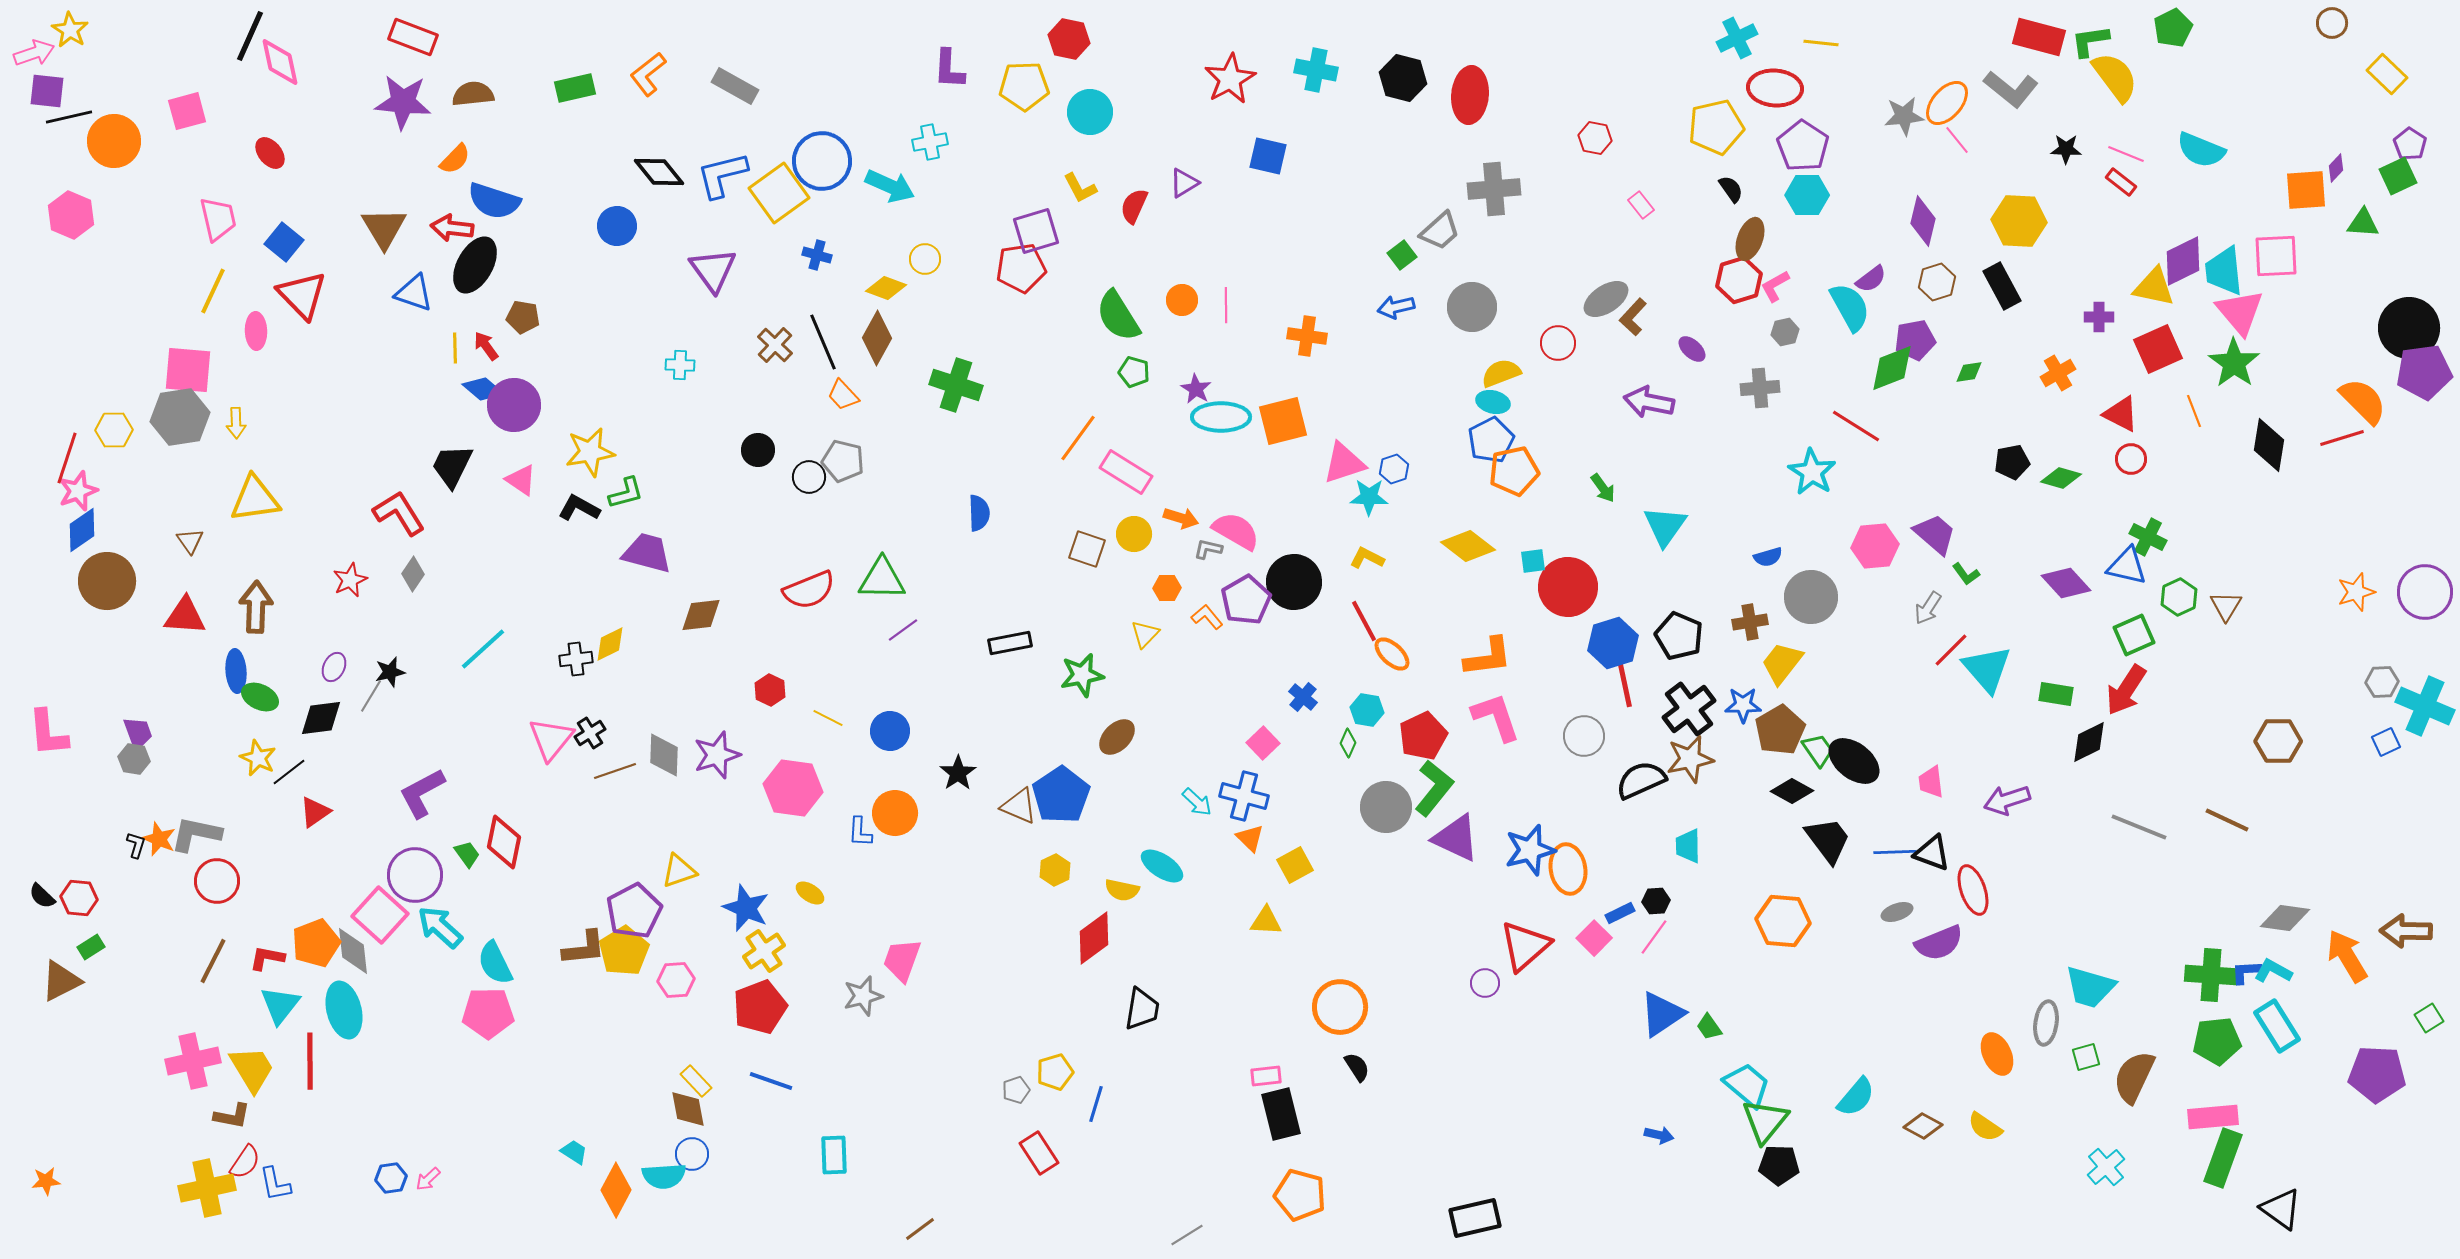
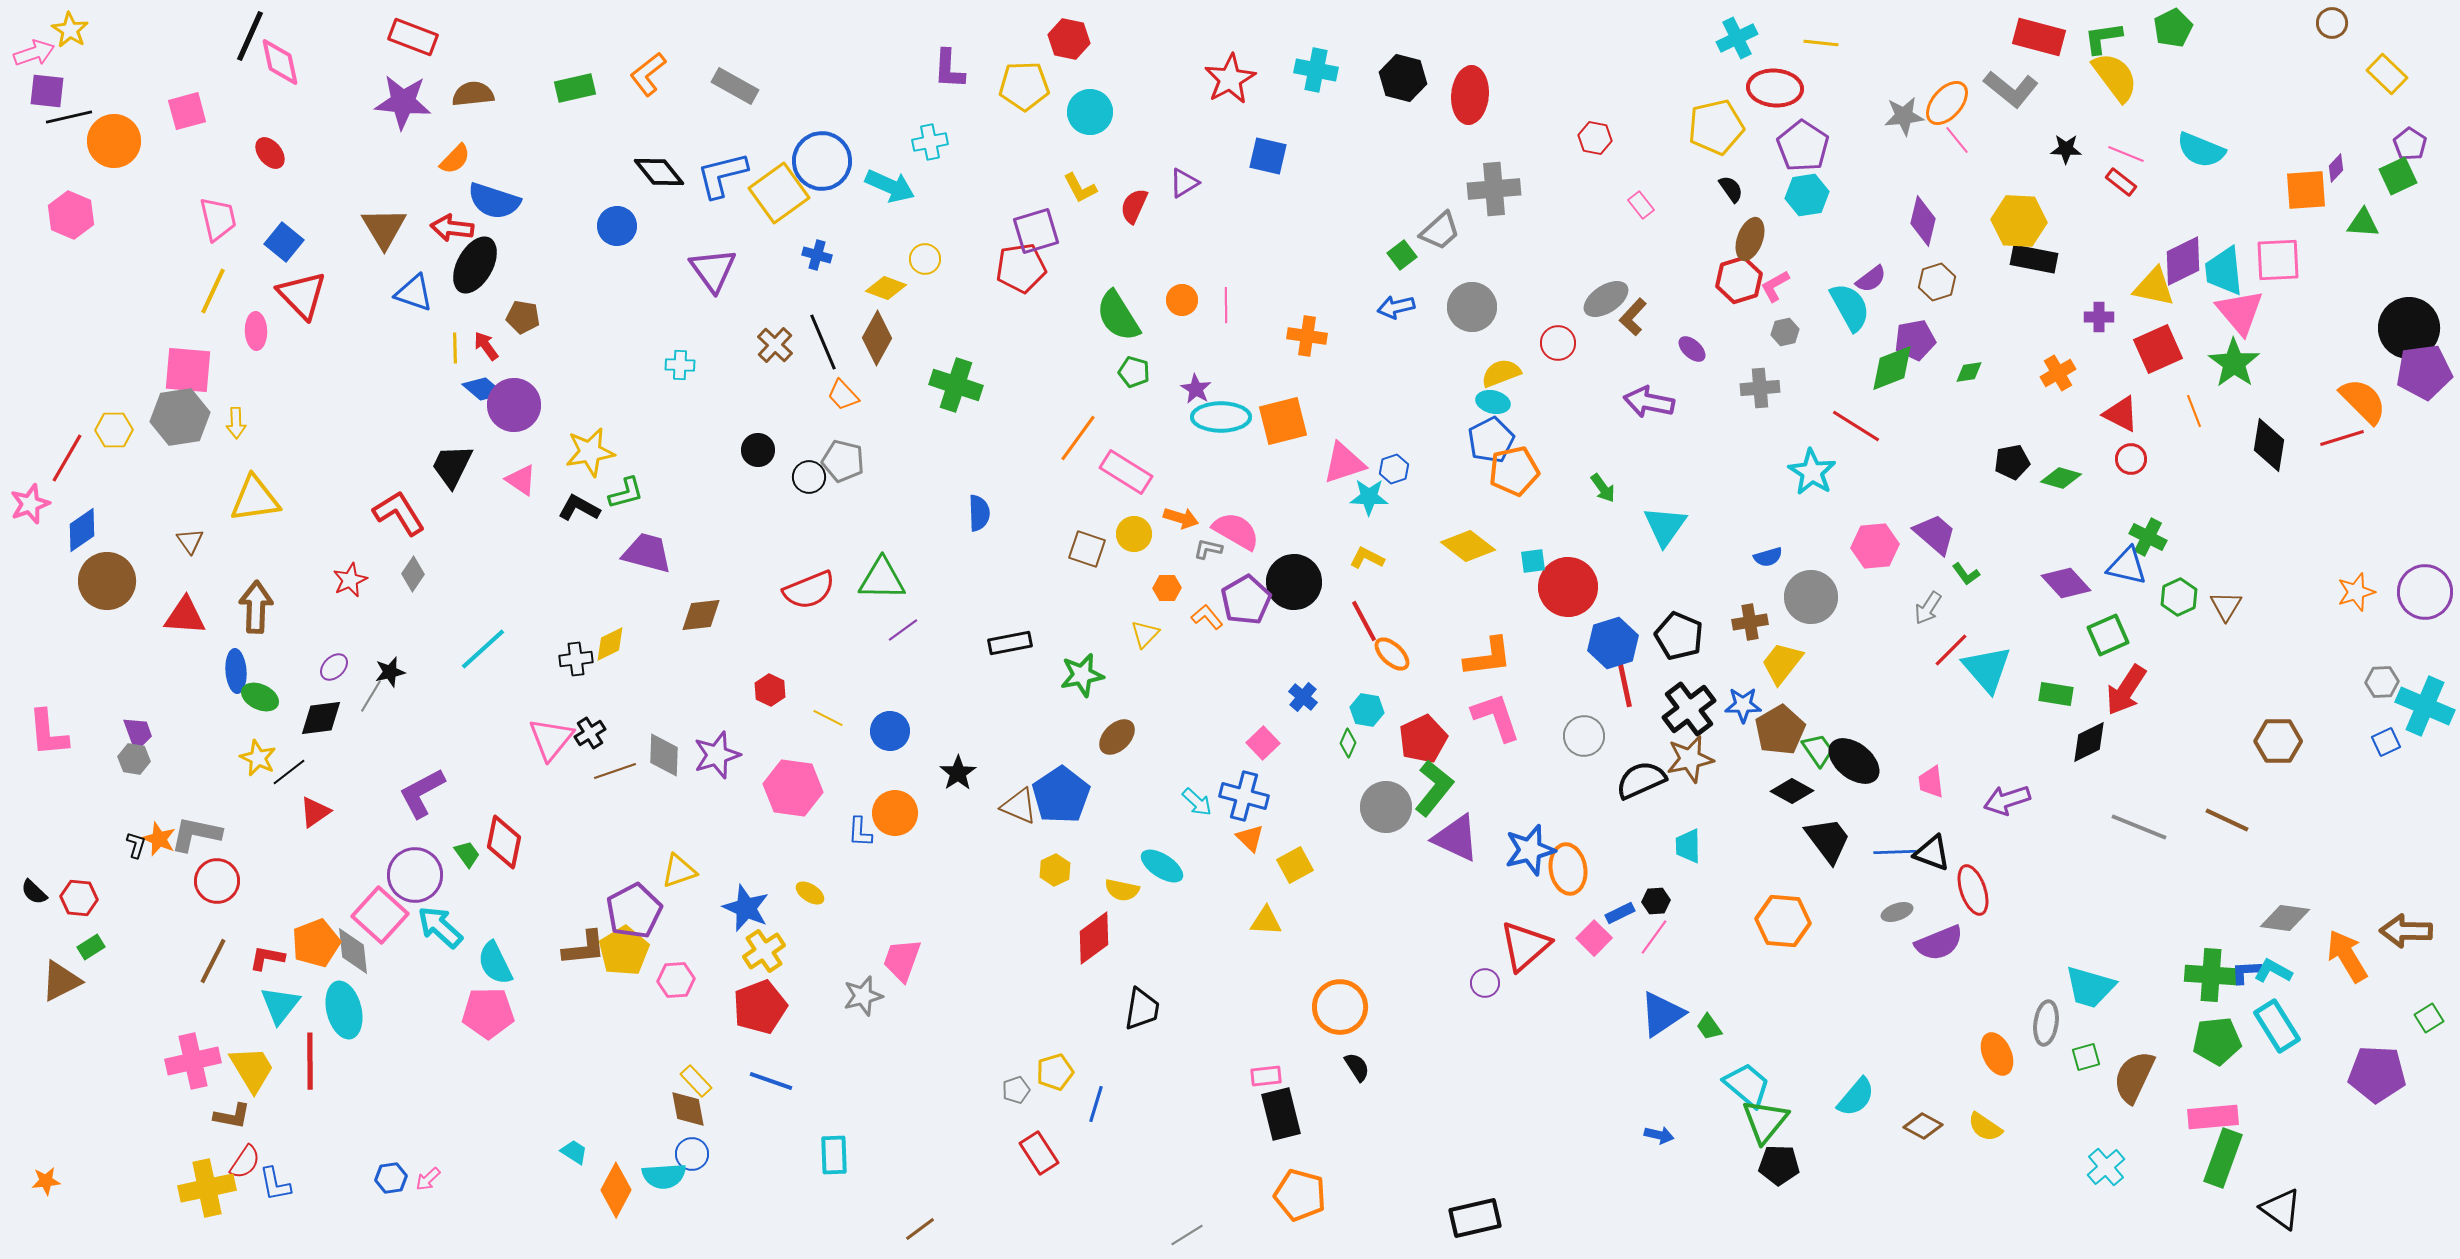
green L-shape at (2090, 41): moved 13 px right, 3 px up
cyan hexagon at (1807, 195): rotated 9 degrees counterclockwise
pink square at (2276, 256): moved 2 px right, 4 px down
black rectangle at (2002, 286): moved 32 px right, 27 px up; rotated 51 degrees counterclockwise
red line at (67, 458): rotated 12 degrees clockwise
pink star at (78, 491): moved 48 px left, 13 px down
green square at (2134, 635): moved 26 px left
purple ellipse at (334, 667): rotated 20 degrees clockwise
red pentagon at (1423, 736): moved 3 px down
black semicircle at (42, 896): moved 8 px left, 4 px up
